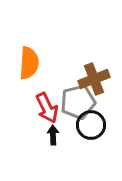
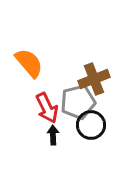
orange semicircle: rotated 44 degrees counterclockwise
